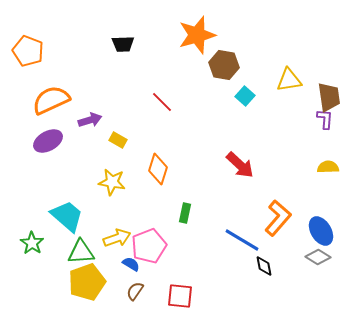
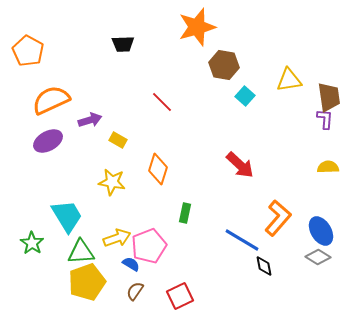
orange star: moved 8 px up
orange pentagon: rotated 8 degrees clockwise
cyan trapezoid: rotated 18 degrees clockwise
red square: rotated 32 degrees counterclockwise
